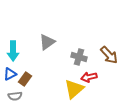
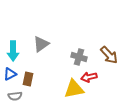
gray triangle: moved 6 px left, 2 px down
brown rectangle: moved 3 px right; rotated 24 degrees counterclockwise
yellow triangle: rotated 30 degrees clockwise
